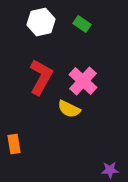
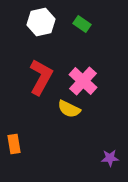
purple star: moved 12 px up
